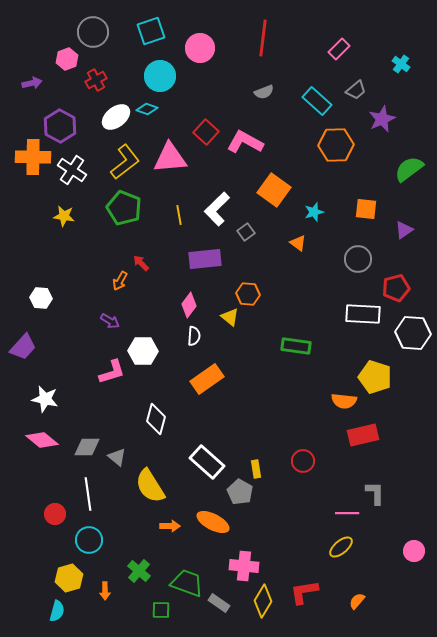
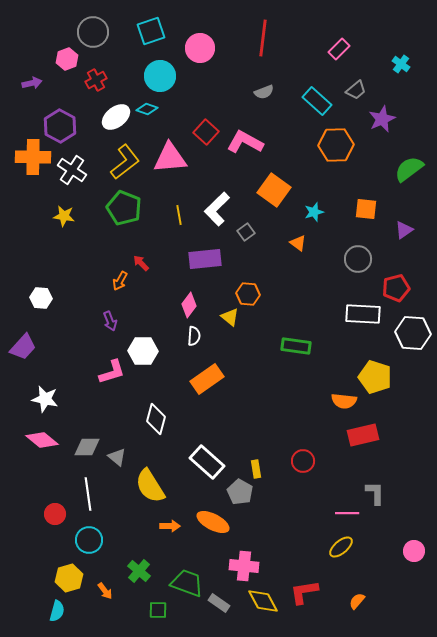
purple arrow at (110, 321): rotated 36 degrees clockwise
orange arrow at (105, 591): rotated 36 degrees counterclockwise
yellow diamond at (263, 601): rotated 60 degrees counterclockwise
green square at (161, 610): moved 3 px left
